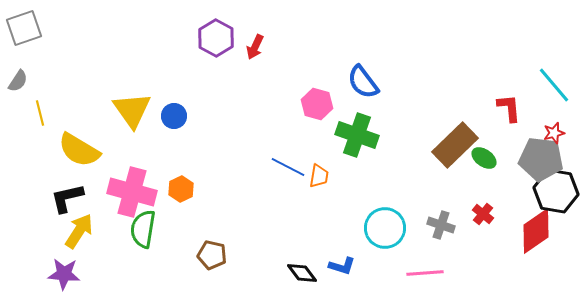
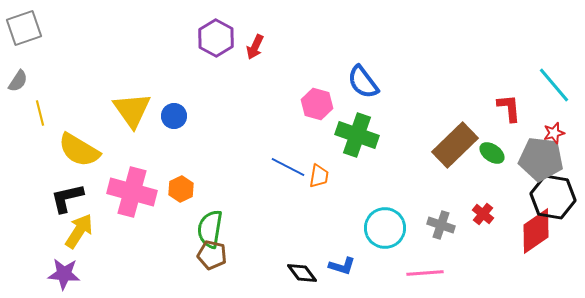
green ellipse: moved 8 px right, 5 px up
black hexagon: moved 3 px left, 6 px down
green semicircle: moved 67 px right
